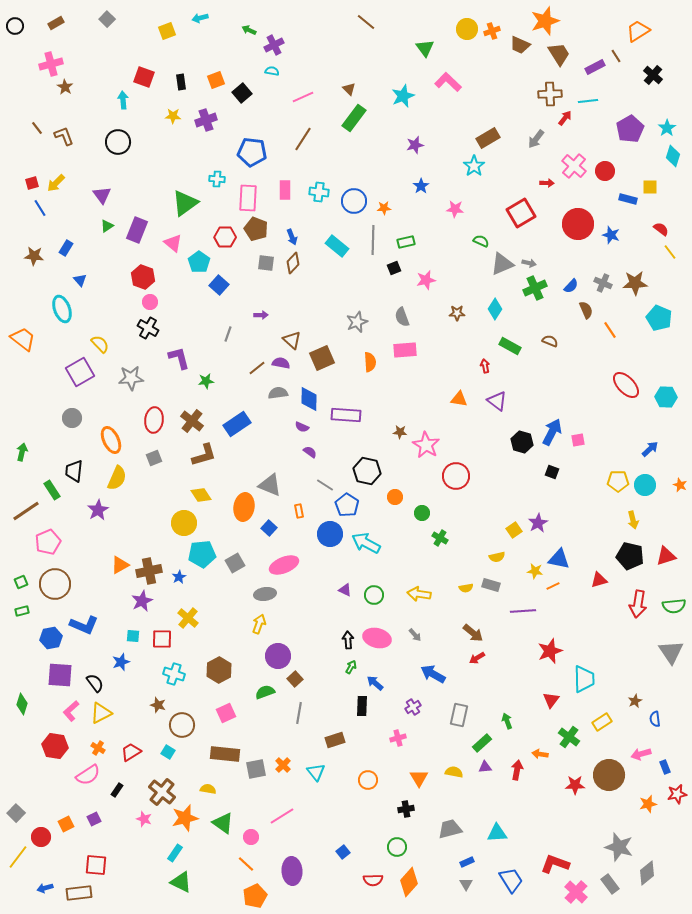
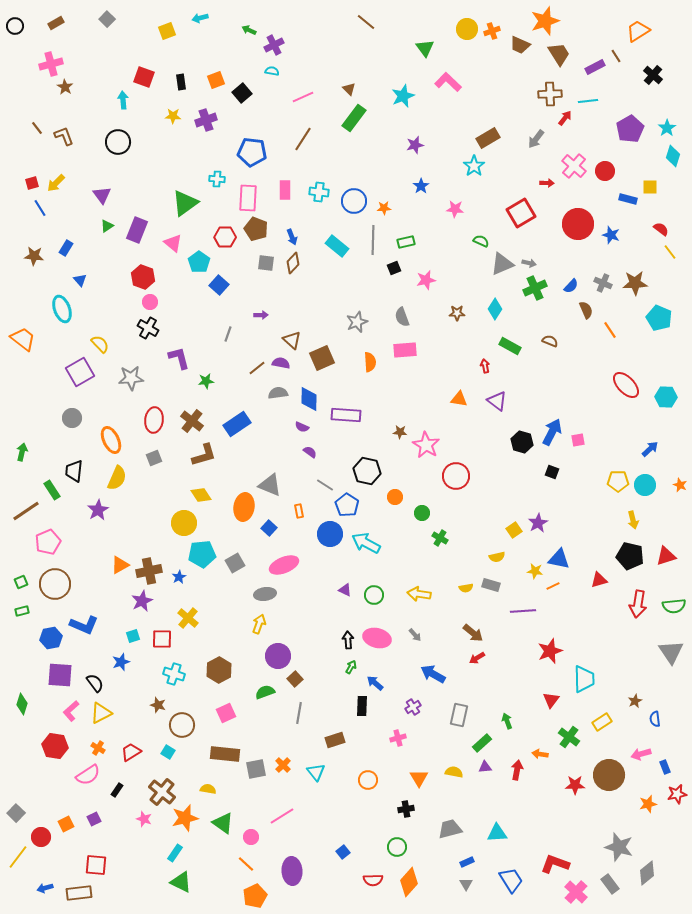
cyan square at (133, 636): rotated 24 degrees counterclockwise
